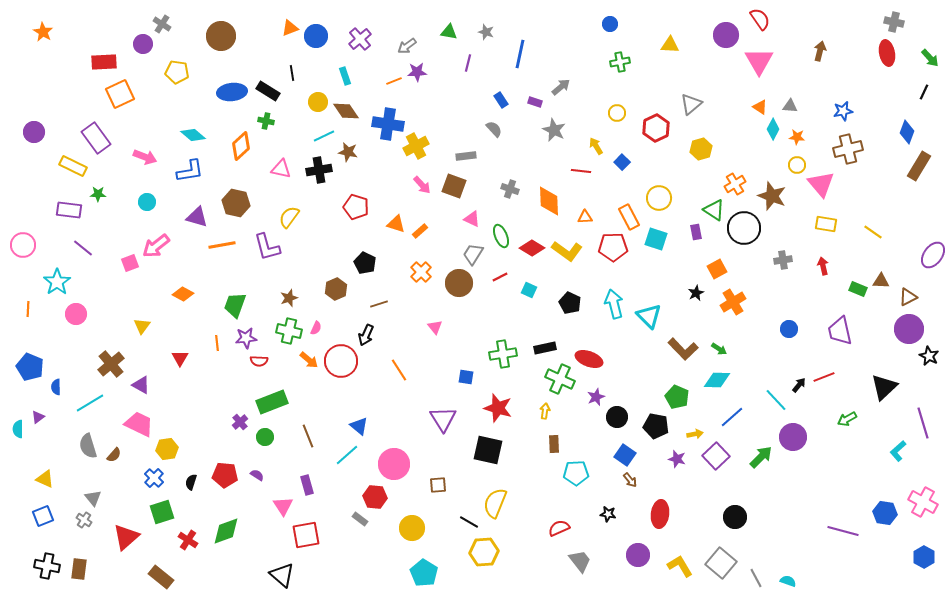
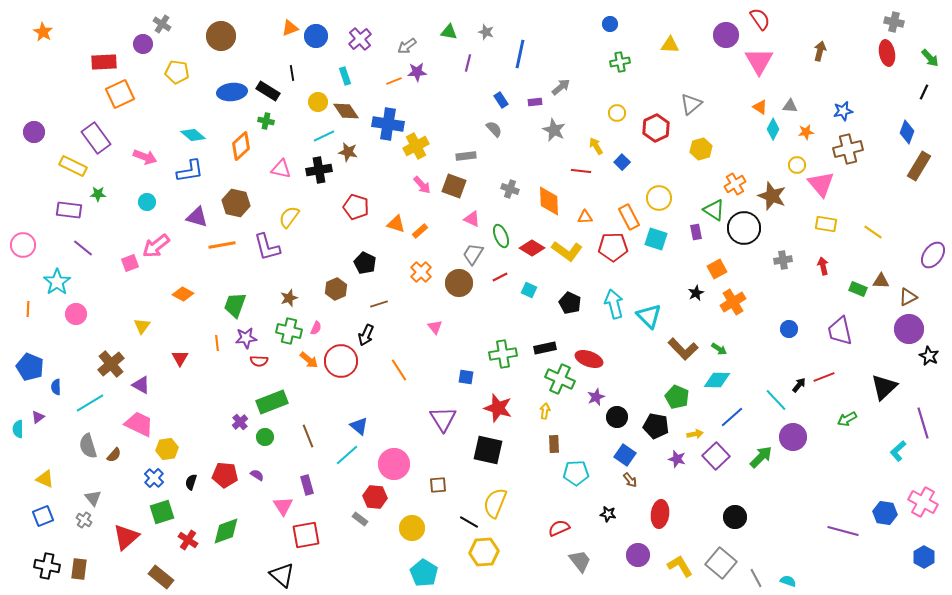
purple rectangle at (535, 102): rotated 24 degrees counterclockwise
orange star at (797, 137): moved 9 px right, 5 px up; rotated 14 degrees counterclockwise
